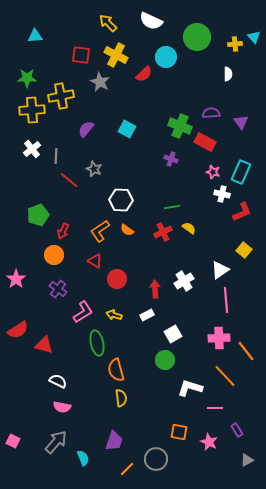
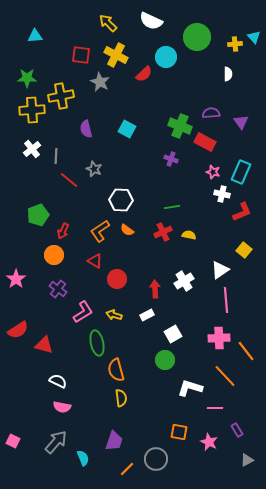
purple semicircle at (86, 129): rotated 54 degrees counterclockwise
yellow semicircle at (189, 228): moved 7 px down; rotated 24 degrees counterclockwise
